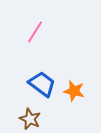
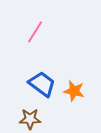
brown star: rotated 25 degrees counterclockwise
